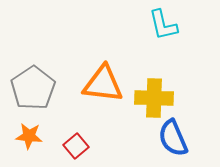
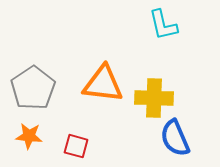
blue semicircle: moved 2 px right
red square: rotated 35 degrees counterclockwise
